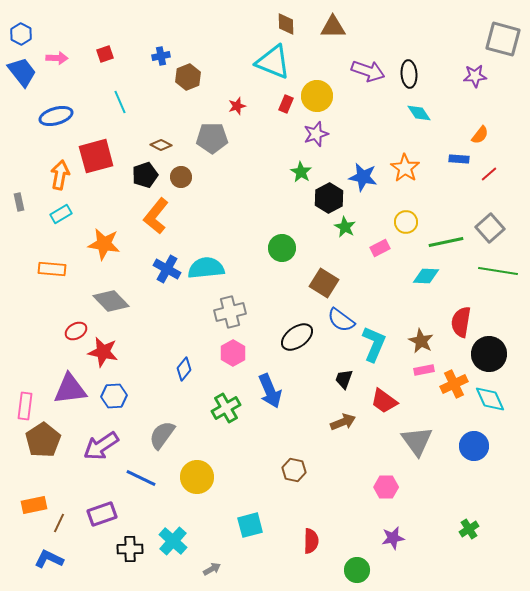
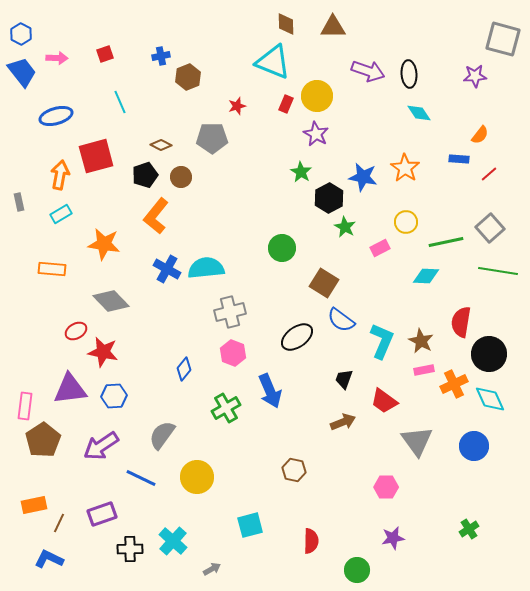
purple star at (316, 134): rotated 25 degrees counterclockwise
cyan L-shape at (374, 344): moved 8 px right, 3 px up
pink hexagon at (233, 353): rotated 10 degrees counterclockwise
